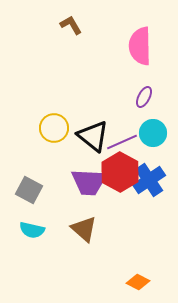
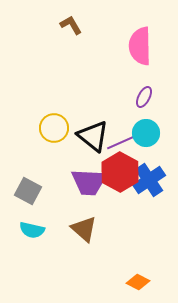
cyan circle: moved 7 px left
gray square: moved 1 px left, 1 px down
